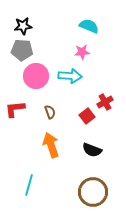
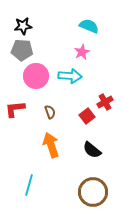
pink star: rotated 21 degrees counterclockwise
black semicircle: rotated 18 degrees clockwise
